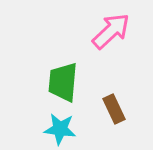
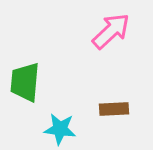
green trapezoid: moved 38 px left
brown rectangle: rotated 68 degrees counterclockwise
